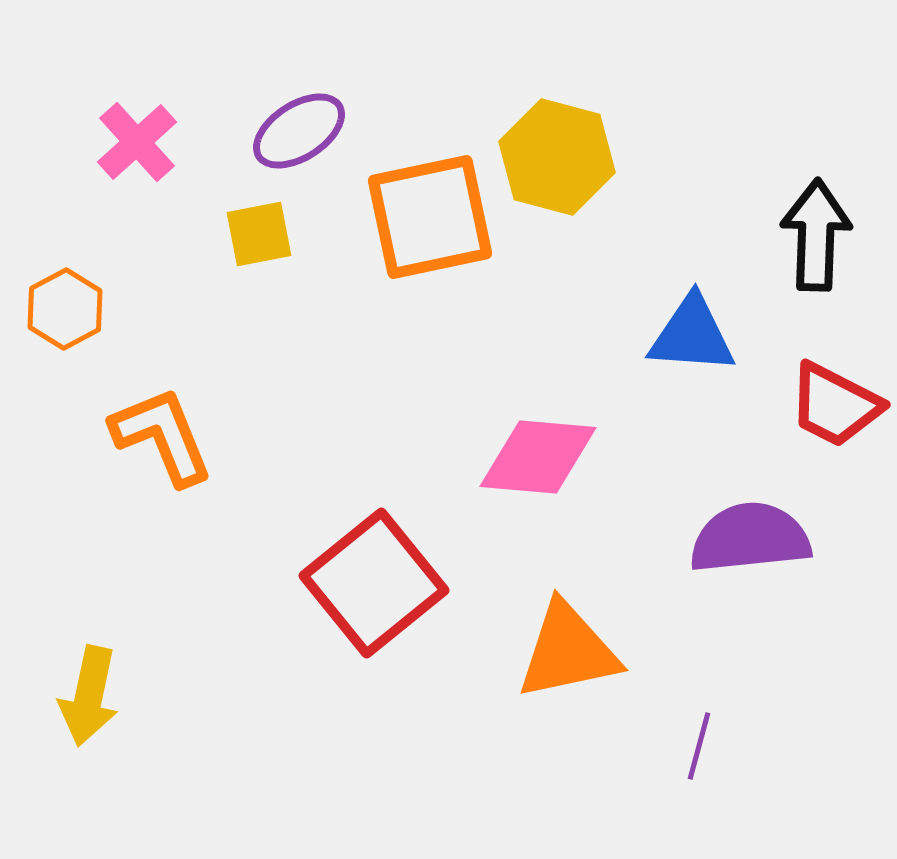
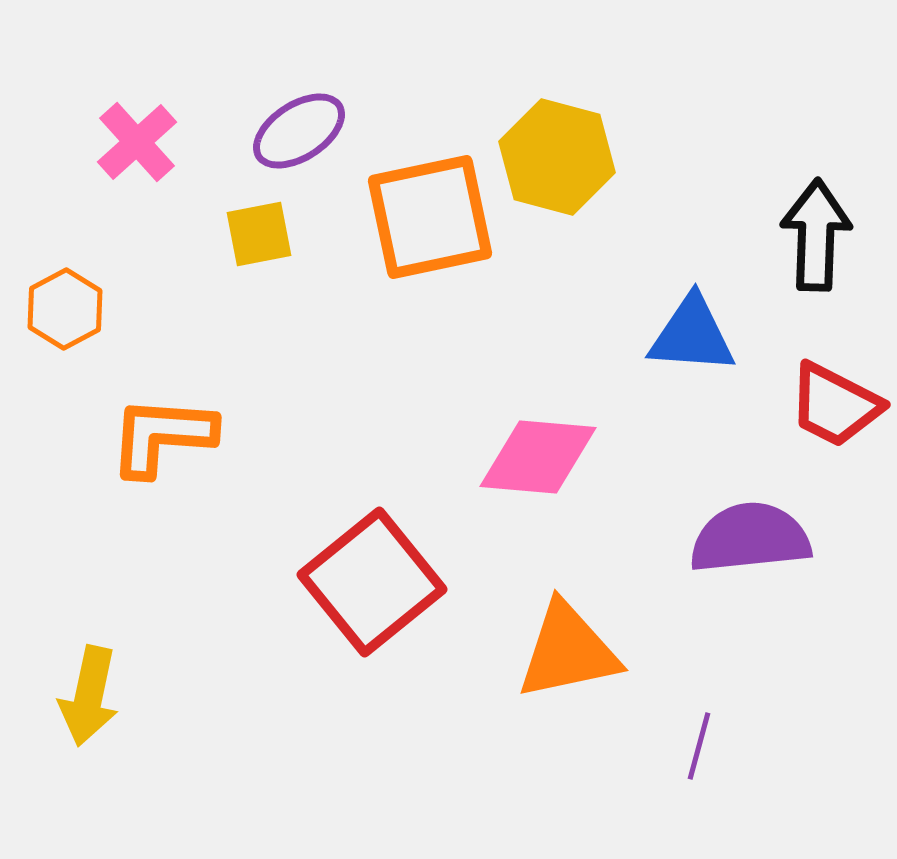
orange L-shape: rotated 64 degrees counterclockwise
red square: moved 2 px left, 1 px up
